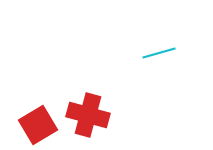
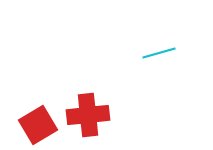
red cross: rotated 21 degrees counterclockwise
